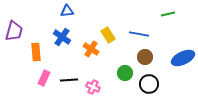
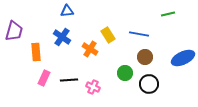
orange cross: moved 1 px left
